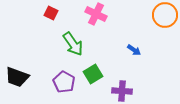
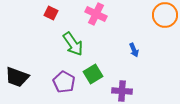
blue arrow: rotated 32 degrees clockwise
